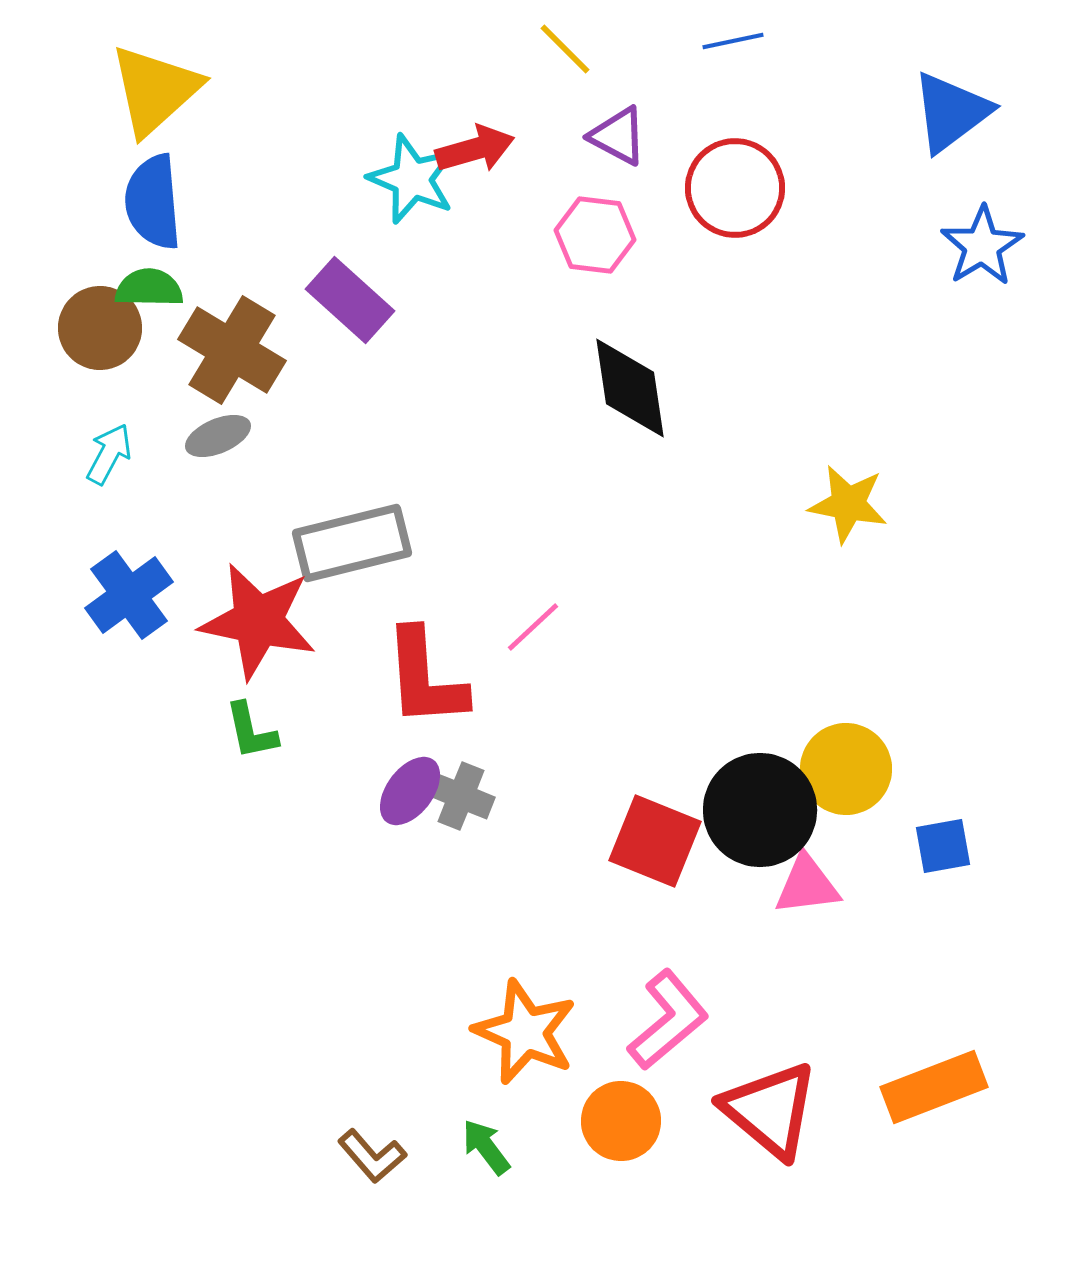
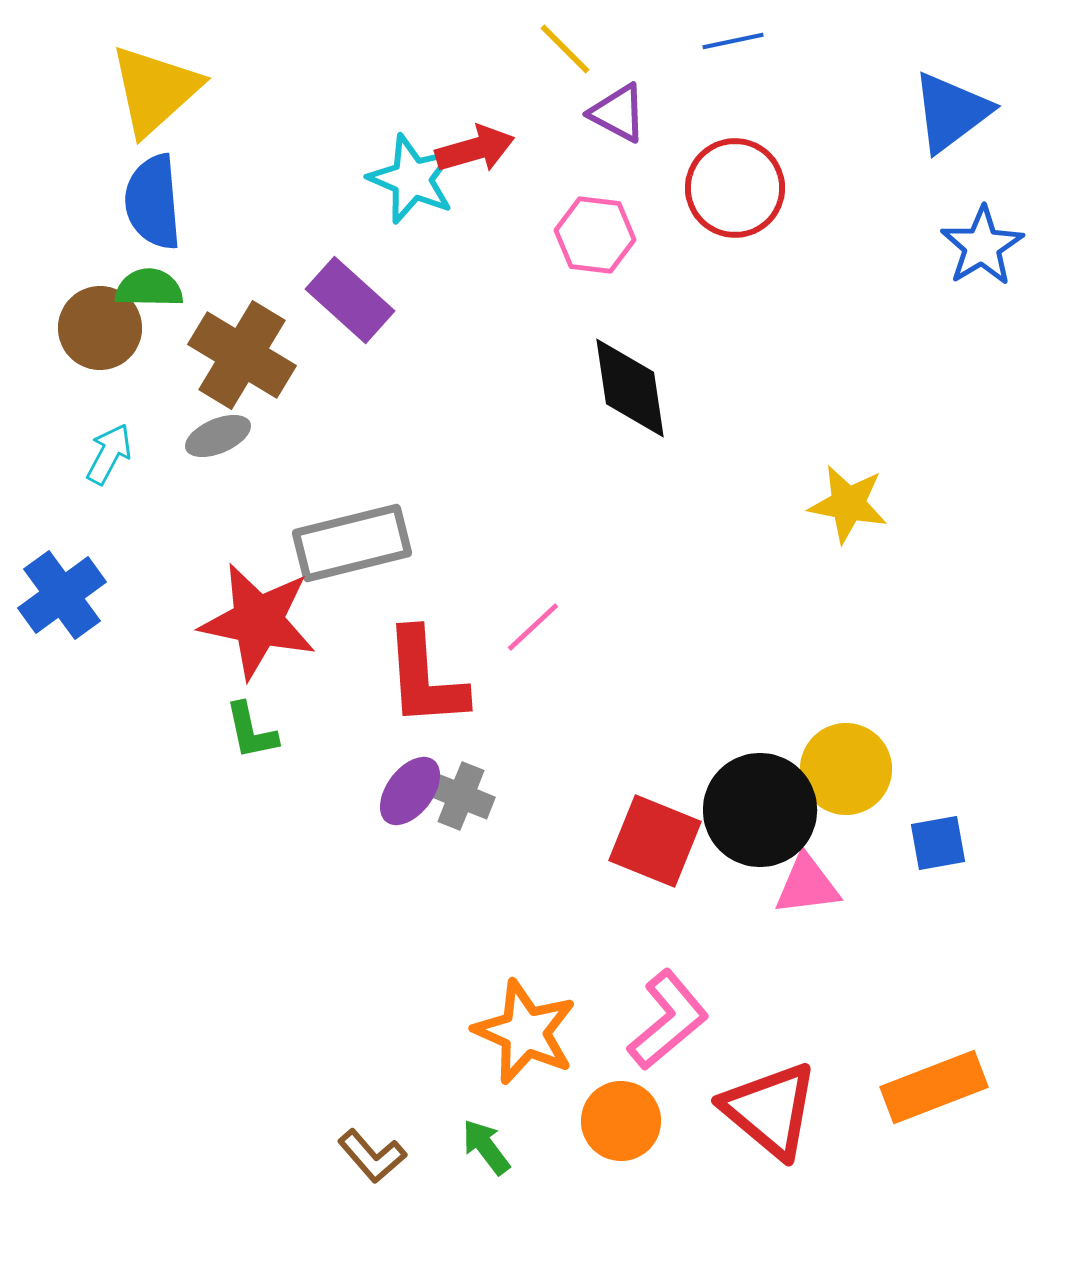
purple triangle: moved 23 px up
brown cross: moved 10 px right, 5 px down
blue cross: moved 67 px left
blue square: moved 5 px left, 3 px up
